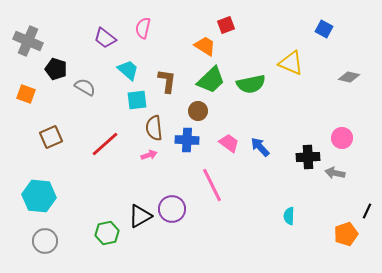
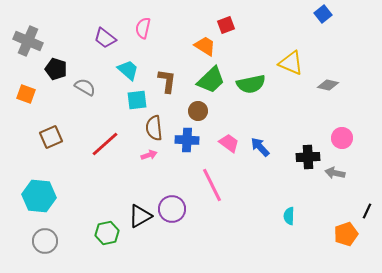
blue square: moved 1 px left, 15 px up; rotated 24 degrees clockwise
gray diamond: moved 21 px left, 8 px down
